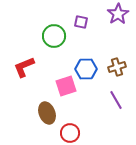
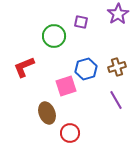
blue hexagon: rotated 15 degrees counterclockwise
